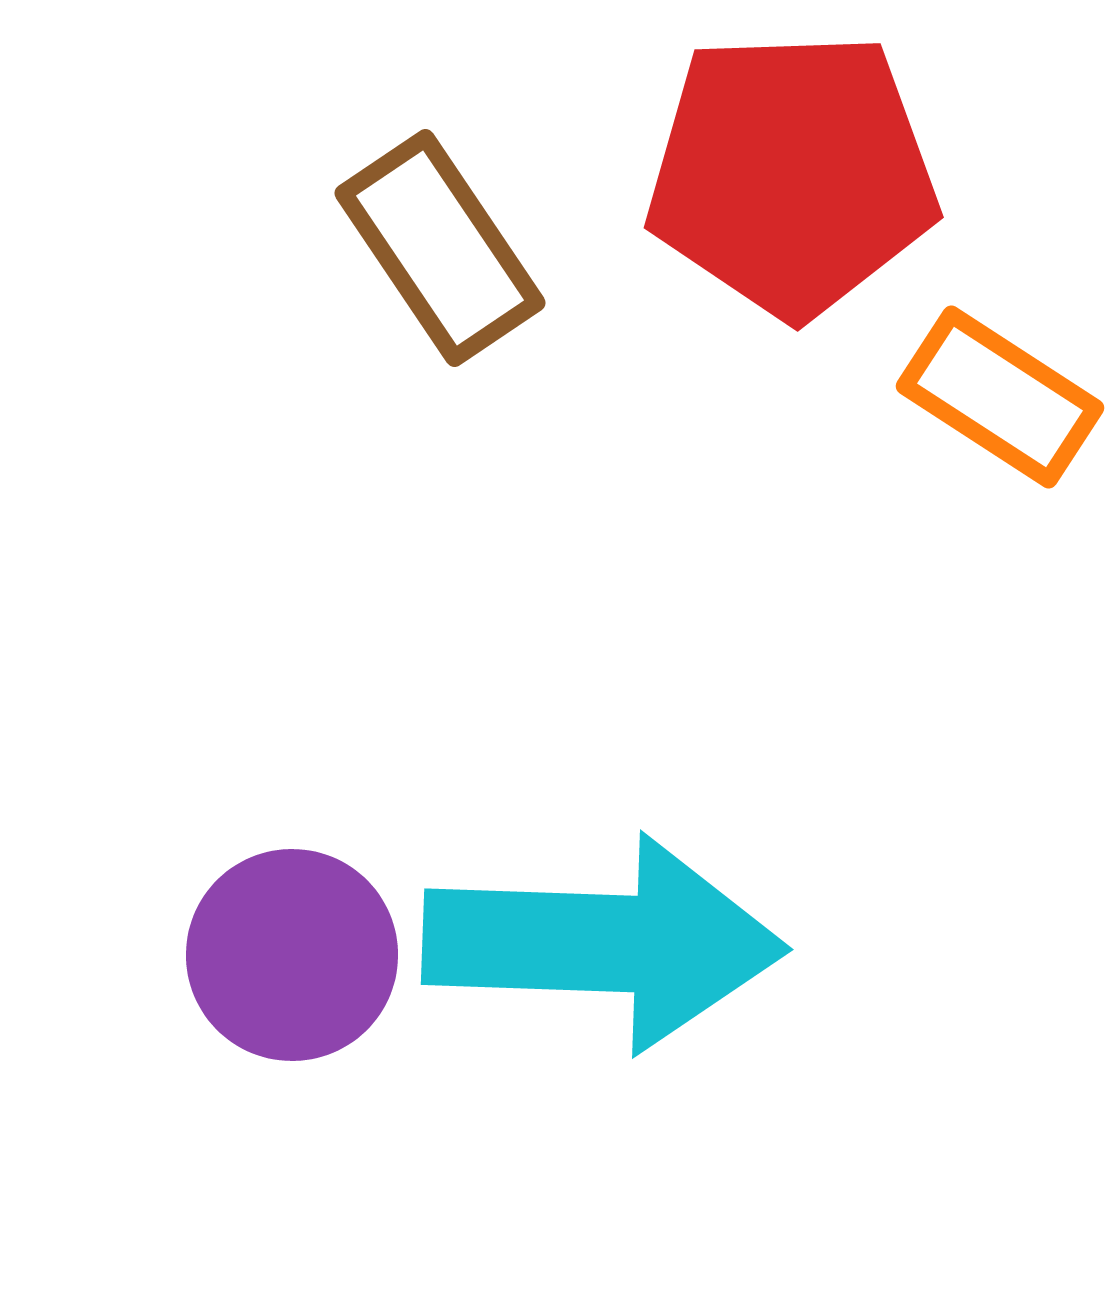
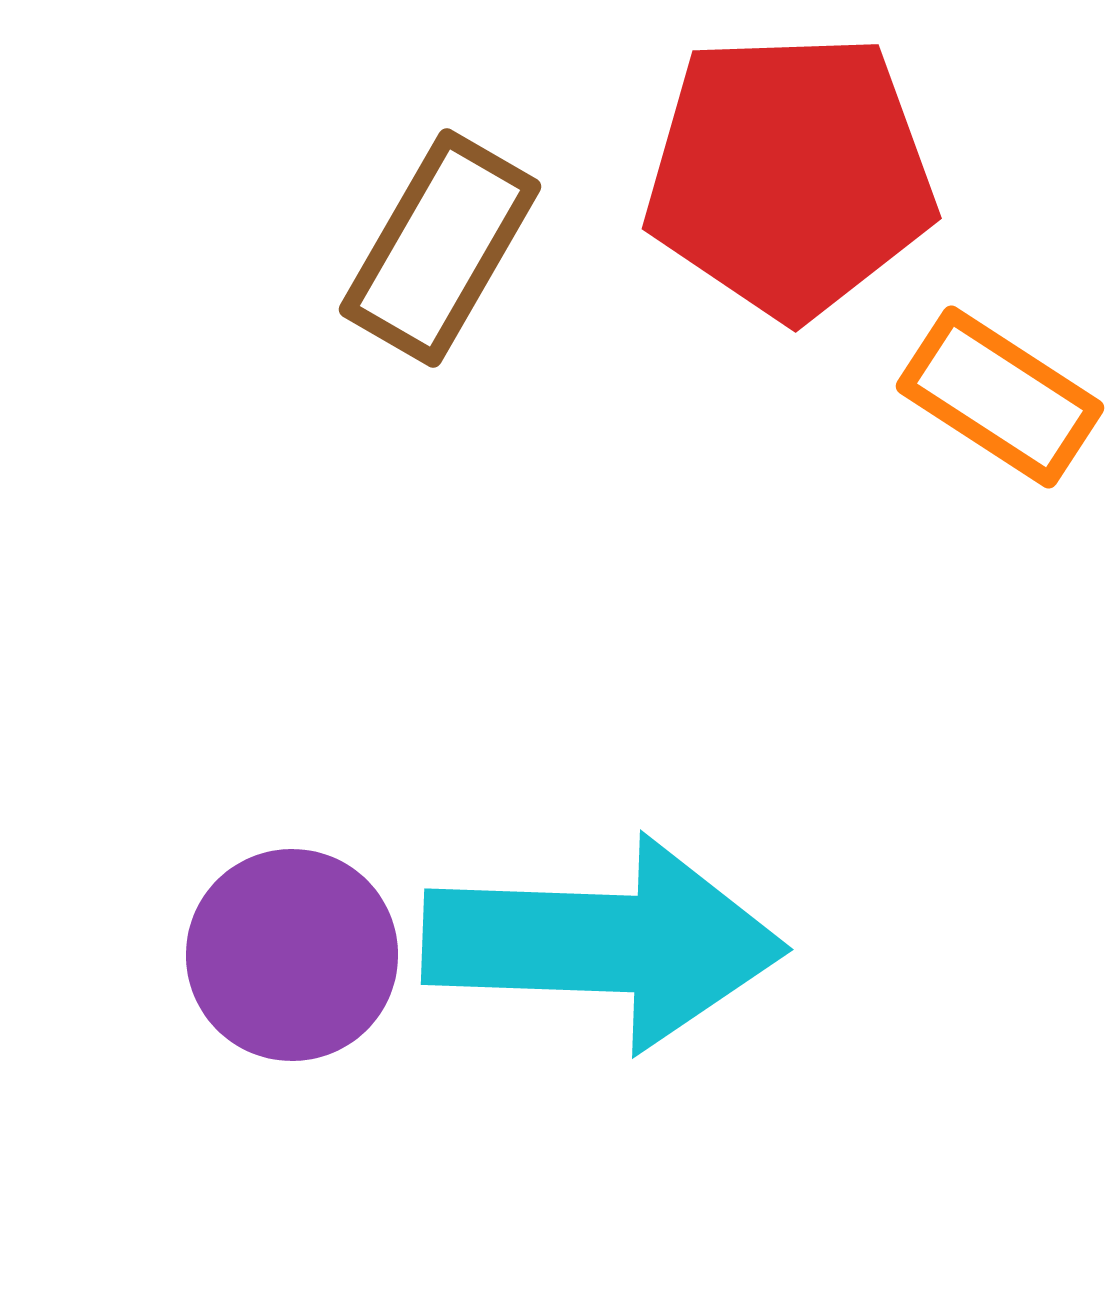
red pentagon: moved 2 px left, 1 px down
brown rectangle: rotated 64 degrees clockwise
